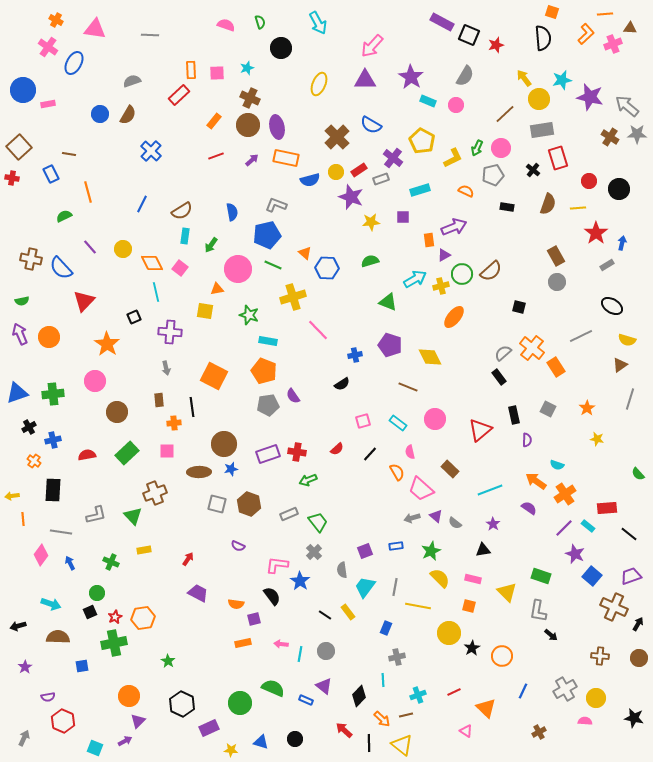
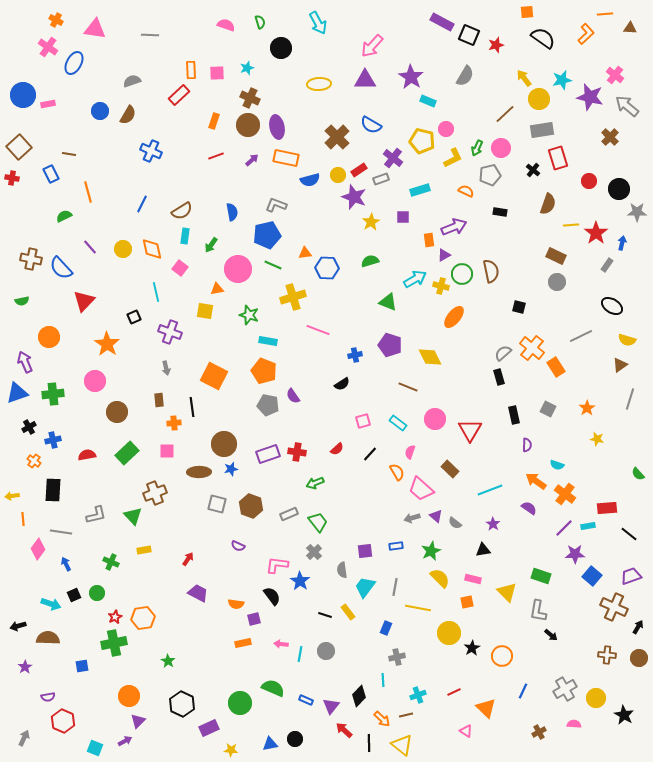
orange square at (552, 12): moved 25 px left; rotated 24 degrees counterclockwise
black semicircle at (543, 38): rotated 50 degrees counterclockwise
pink cross at (613, 44): moved 2 px right, 31 px down; rotated 30 degrees counterclockwise
yellow ellipse at (319, 84): rotated 65 degrees clockwise
blue circle at (23, 90): moved 5 px down
pink circle at (456, 105): moved 10 px left, 24 px down
blue circle at (100, 114): moved 3 px up
orange rectangle at (214, 121): rotated 21 degrees counterclockwise
gray star at (637, 134): moved 78 px down
brown cross at (610, 137): rotated 12 degrees clockwise
yellow pentagon at (422, 141): rotated 15 degrees counterclockwise
blue cross at (151, 151): rotated 20 degrees counterclockwise
yellow circle at (336, 172): moved 2 px right, 3 px down
gray pentagon at (493, 175): moved 3 px left
purple star at (351, 197): moved 3 px right
black rectangle at (507, 207): moved 7 px left, 5 px down
yellow line at (578, 208): moved 7 px left, 17 px down
yellow star at (371, 222): rotated 24 degrees counterclockwise
orange triangle at (305, 253): rotated 48 degrees counterclockwise
brown rectangle at (556, 256): rotated 36 degrees counterclockwise
orange diamond at (152, 263): moved 14 px up; rotated 15 degrees clockwise
gray rectangle at (607, 265): rotated 24 degrees counterclockwise
brown semicircle at (491, 271): rotated 60 degrees counterclockwise
yellow cross at (441, 286): rotated 28 degrees clockwise
pink line at (318, 330): rotated 25 degrees counterclockwise
purple cross at (170, 332): rotated 15 degrees clockwise
purple arrow at (20, 334): moved 5 px right, 28 px down
black rectangle at (499, 377): rotated 21 degrees clockwise
gray pentagon at (268, 405): rotated 20 degrees clockwise
red triangle at (480, 430): moved 10 px left; rotated 20 degrees counterclockwise
purple semicircle at (527, 440): moved 5 px down
pink semicircle at (410, 452): rotated 32 degrees clockwise
green arrow at (308, 480): moved 7 px right, 3 px down
orange cross at (565, 494): rotated 20 degrees counterclockwise
brown hexagon at (249, 504): moved 2 px right, 2 px down
cyan rectangle at (588, 526): rotated 48 degrees counterclockwise
purple square at (365, 551): rotated 14 degrees clockwise
purple star at (575, 554): rotated 24 degrees counterclockwise
pink diamond at (41, 555): moved 3 px left, 6 px up
blue arrow at (70, 563): moved 4 px left, 1 px down
yellow line at (418, 606): moved 2 px down
orange square at (469, 606): moved 2 px left, 4 px up; rotated 24 degrees counterclockwise
black square at (90, 612): moved 16 px left, 17 px up
black line at (325, 615): rotated 16 degrees counterclockwise
black arrow at (638, 624): moved 3 px down
brown semicircle at (58, 637): moved 10 px left, 1 px down
brown cross at (600, 656): moved 7 px right, 1 px up
purple triangle at (324, 686): moved 7 px right, 20 px down; rotated 30 degrees clockwise
black star at (634, 718): moved 10 px left, 3 px up; rotated 18 degrees clockwise
pink semicircle at (585, 721): moved 11 px left, 3 px down
blue triangle at (261, 742): moved 9 px right, 2 px down; rotated 28 degrees counterclockwise
